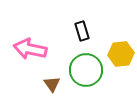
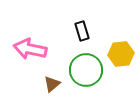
brown triangle: rotated 24 degrees clockwise
